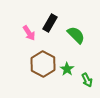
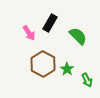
green semicircle: moved 2 px right, 1 px down
